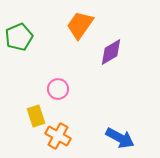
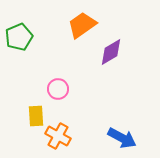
orange trapezoid: moved 2 px right; rotated 20 degrees clockwise
yellow rectangle: rotated 15 degrees clockwise
blue arrow: moved 2 px right
